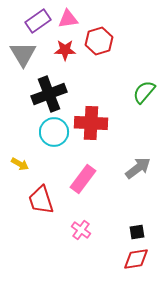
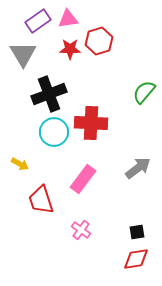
red star: moved 5 px right, 1 px up
